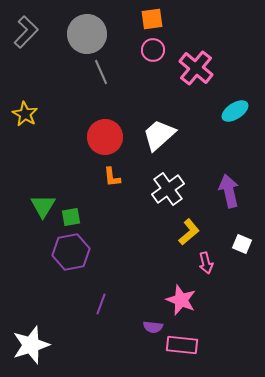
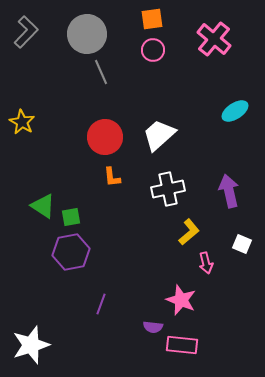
pink cross: moved 18 px right, 29 px up
yellow star: moved 3 px left, 8 px down
white cross: rotated 24 degrees clockwise
green triangle: rotated 28 degrees counterclockwise
